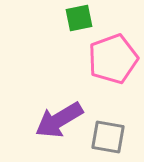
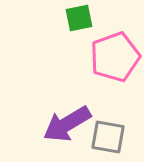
pink pentagon: moved 2 px right, 2 px up
purple arrow: moved 8 px right, 4 px down
